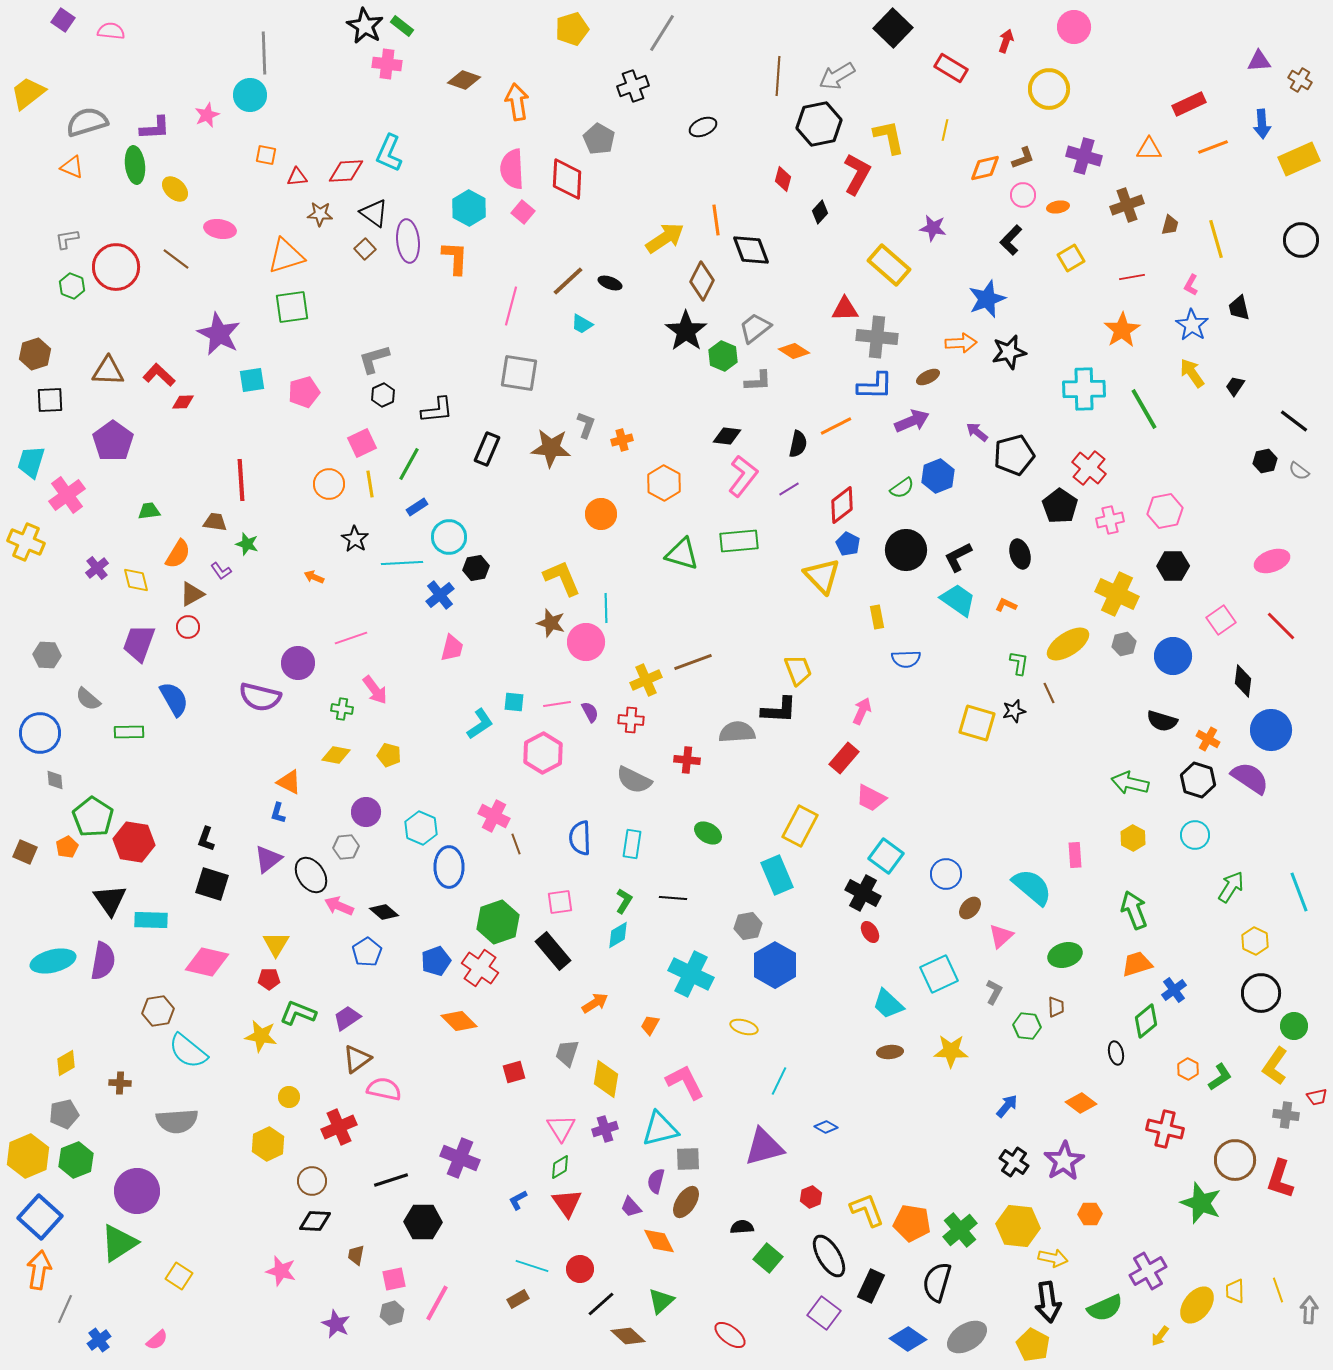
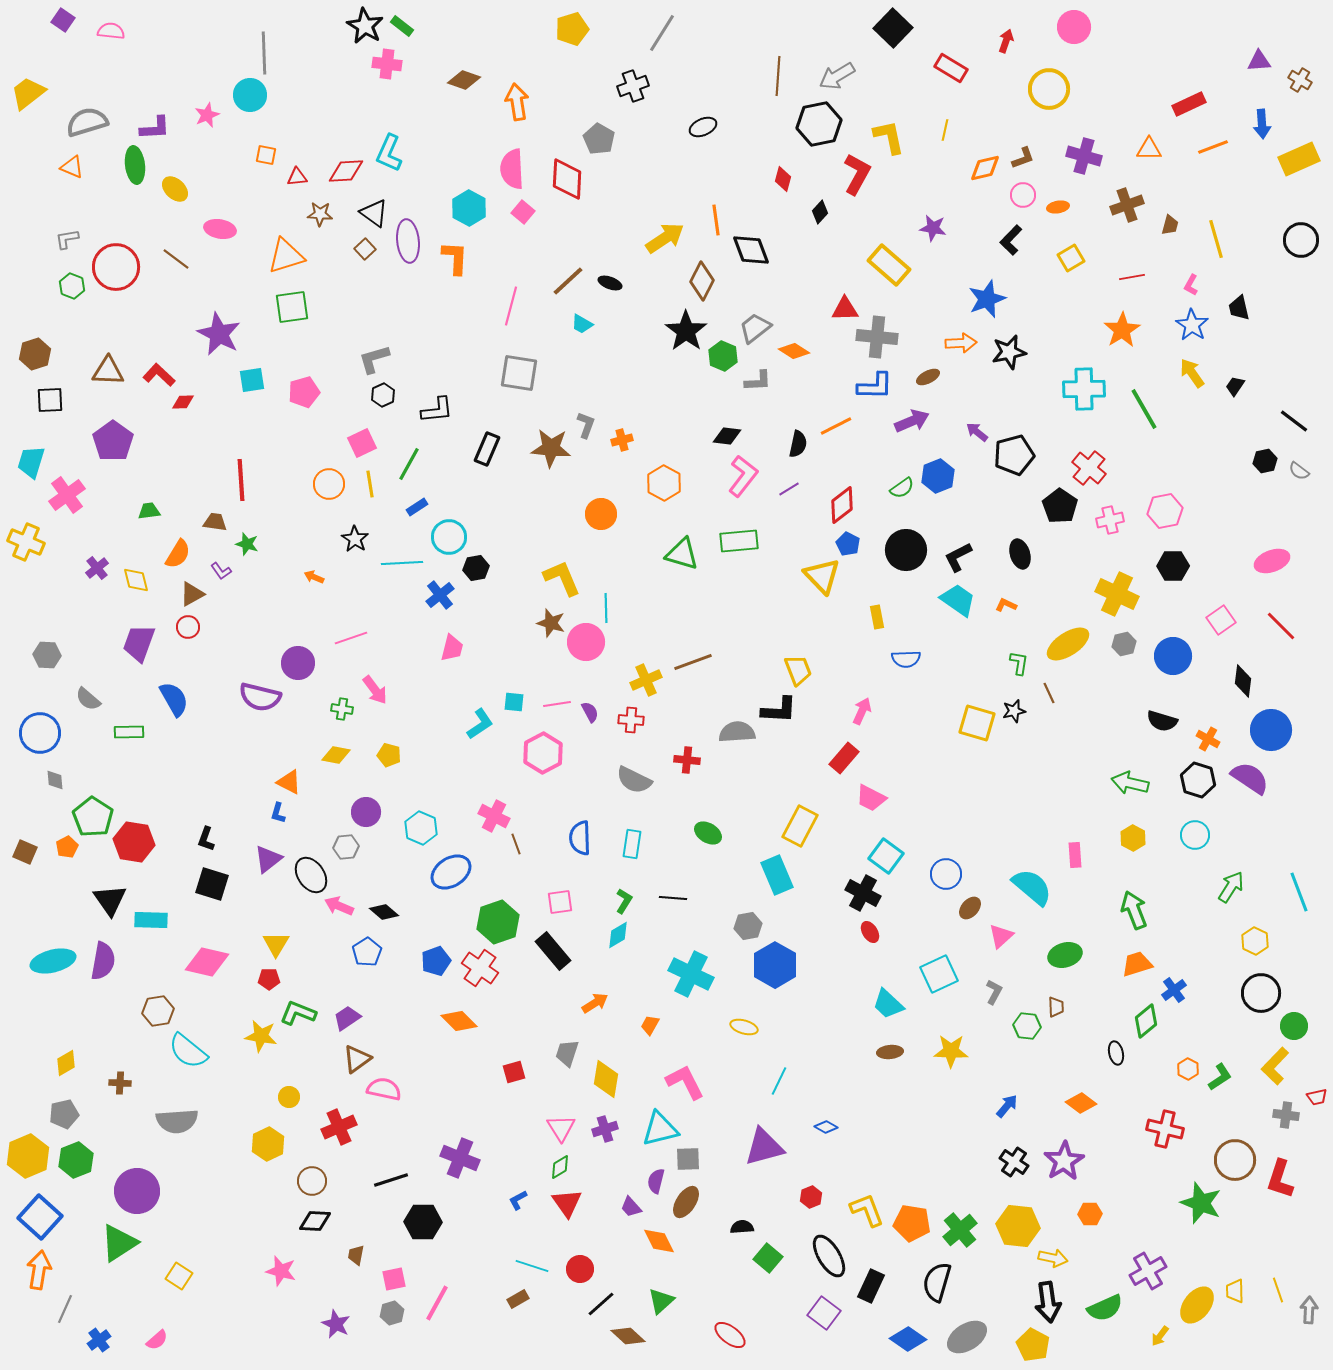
blue ellipse at (449, 867): moved 2 px right, 5 px down; rotated 57 degrees clockwise
yellow L-shape at (1275, 1066): rotated 9 degrees clockwise
